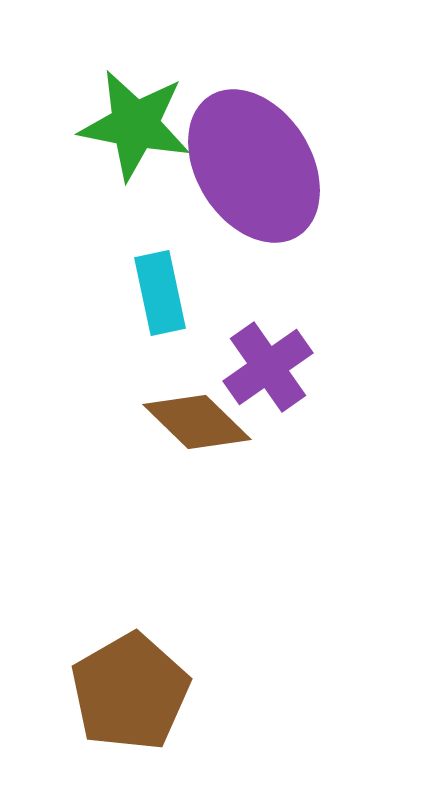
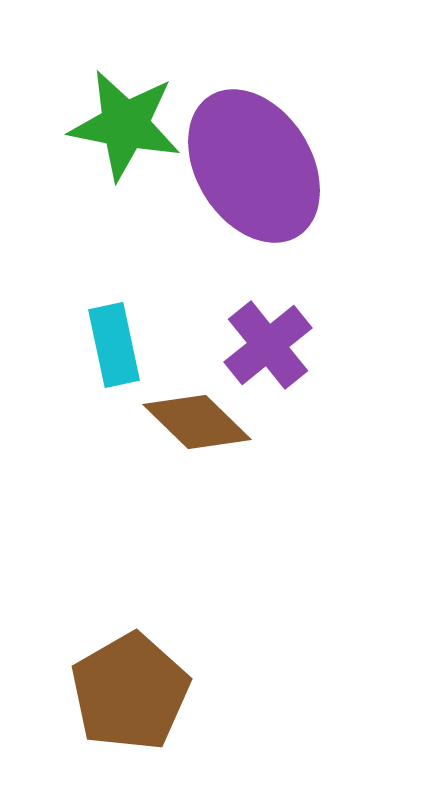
green star: moved 10 px left
cyan rectangle: moved 46 px left, 52 px down
purple cross: moved 22 px up; rotated 4 degrees counterclockwise
